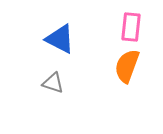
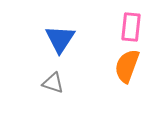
blue triangle: rotated 36 degrees clockwise
